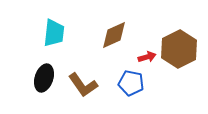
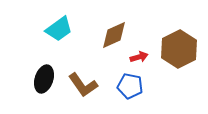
cyan trapezoid: moved 5 px right, 4 px up; rotated 48 degrees clockwise
red arrow: moved 8 px left
black ellipse: moved 1 px down
blue pentagon: moved 1 px left, 3 px down
